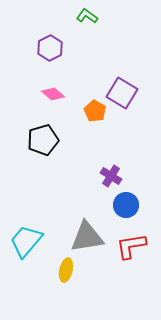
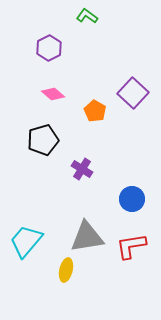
purple hexagon: moved 1 px left
purple square: moved 11 px right; rotated 12 degrees clockwise
purple cross: moved 29 px left, 7 px up
blue circle: moved 6 px right, 6 px up
